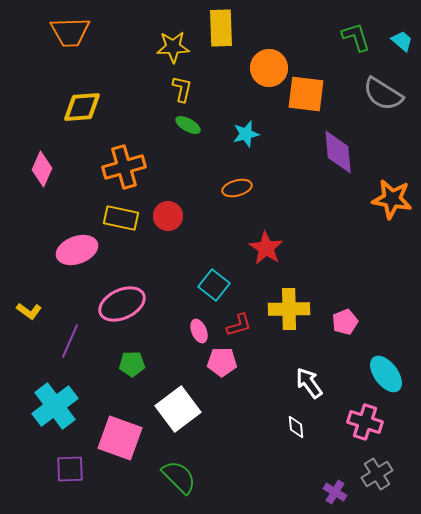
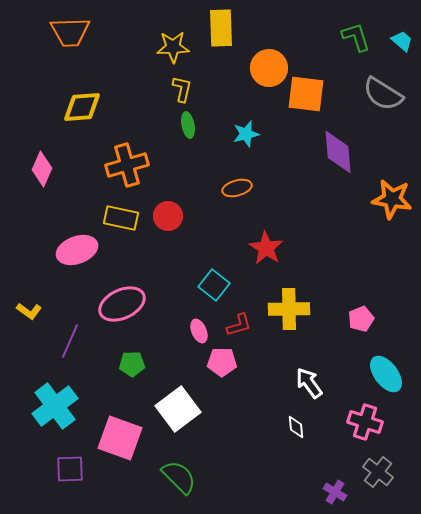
green ellipse at (188, 125): rotated 50 degrees clockwise
orange cross at (124, 167): moved 3 px right, 2 px up
pink pentagon at (345, 322): moved 16 px right, 3 px up
gray cross at (377, 474): moved 1 px right, 2 px up; rotated 20 degrees counterclockwise
